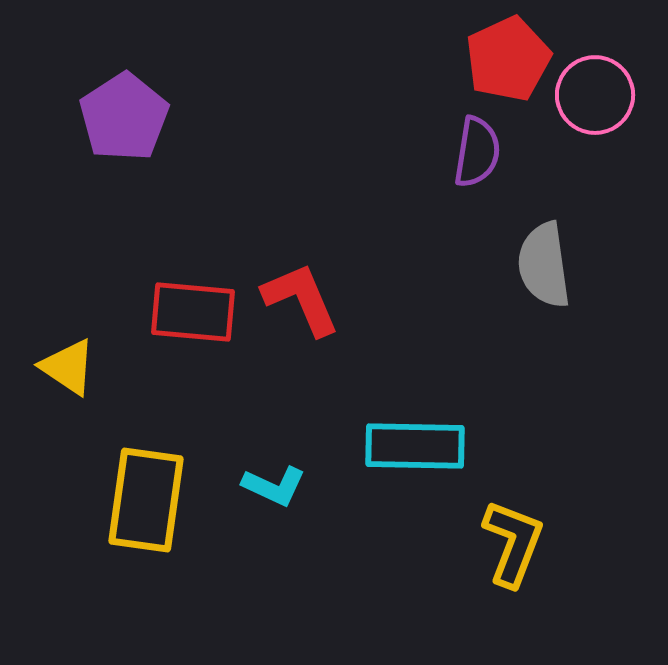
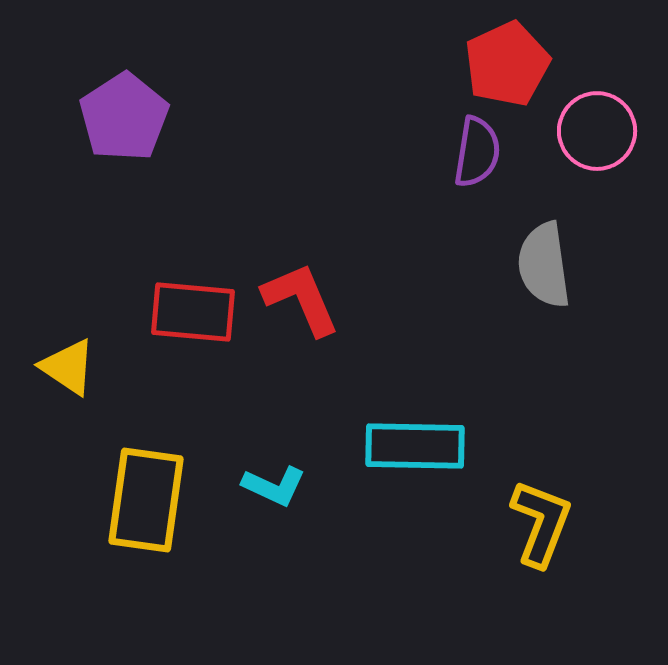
red pentagon: moved 1 px left, 5 px down
pink circle: moved 2 px right, 36 px down
yellow L-shape: moved 28 px right, 20 px up
